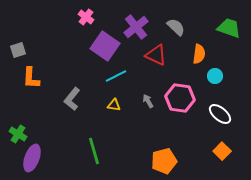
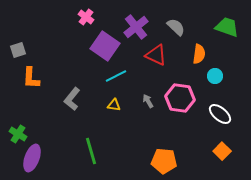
green trapezoid: moved 2 px left, 1 px up
green line: moved 3 px left
orange pentagon: rotated 20 degrees clockwise
